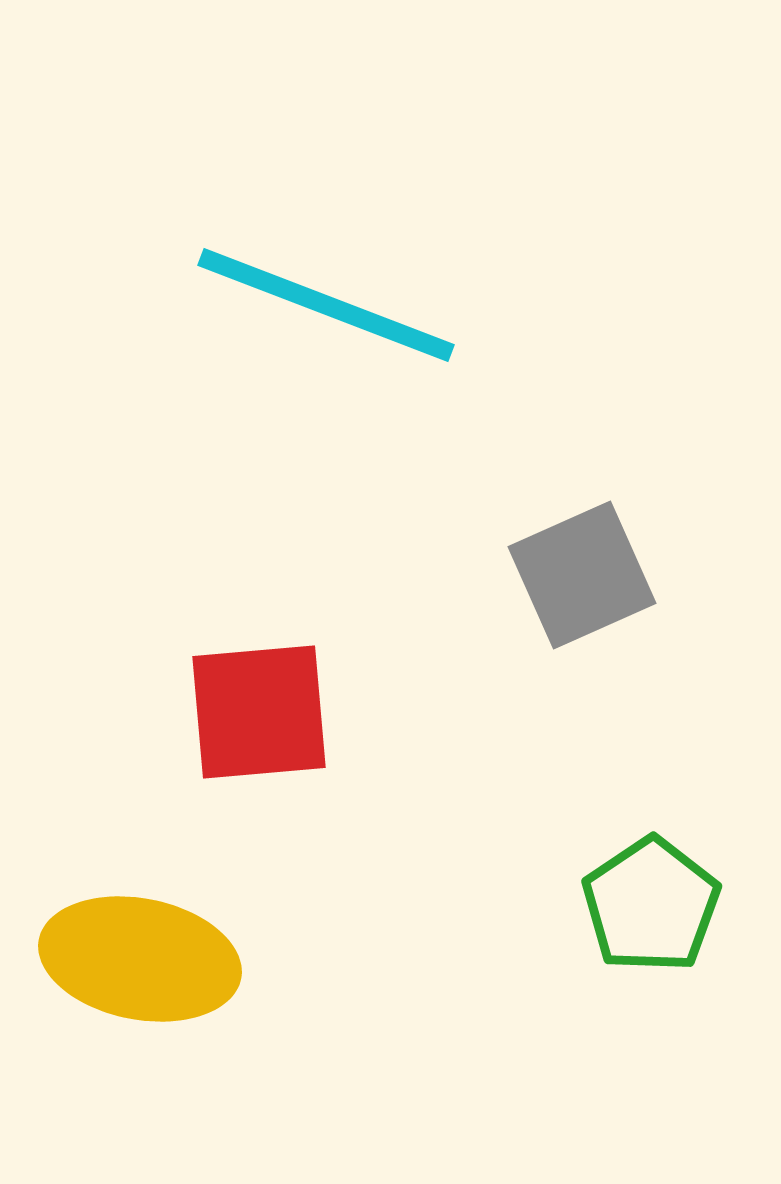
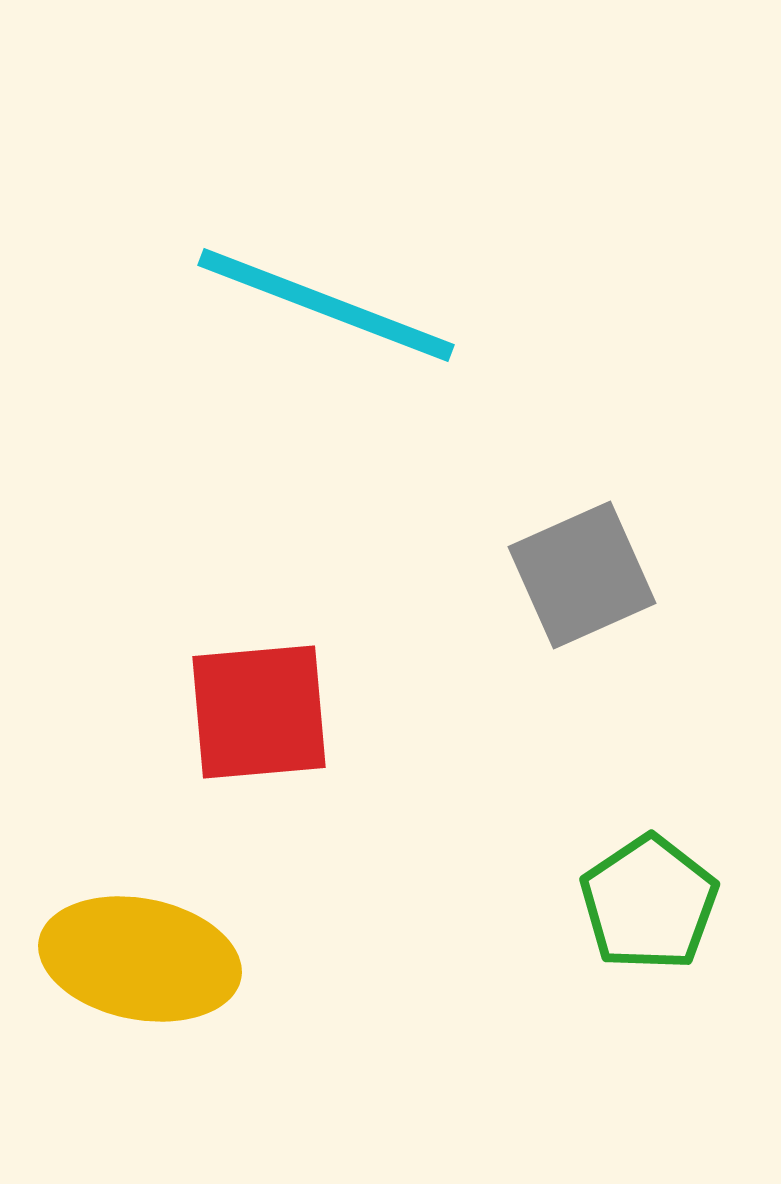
green pentagon: moved 2 px left, 2 px up
